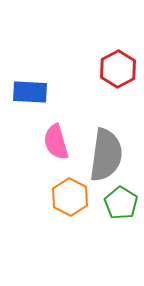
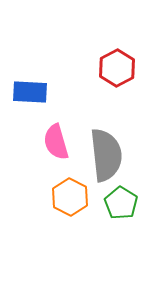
red hexagon: moved 1 px left, 1 px up
gray semicircle: rotated 14 degrees counterclockwise
